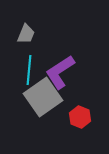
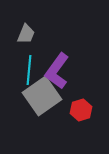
purple L-shape: moved 3 px left, 1 px up; rotated 21 degrees counterclockwise
gray square: moved 1 px left, 1 px up
red hexagon: moved 1 px right, 7 px up; rotated 20 degrees clockwise
